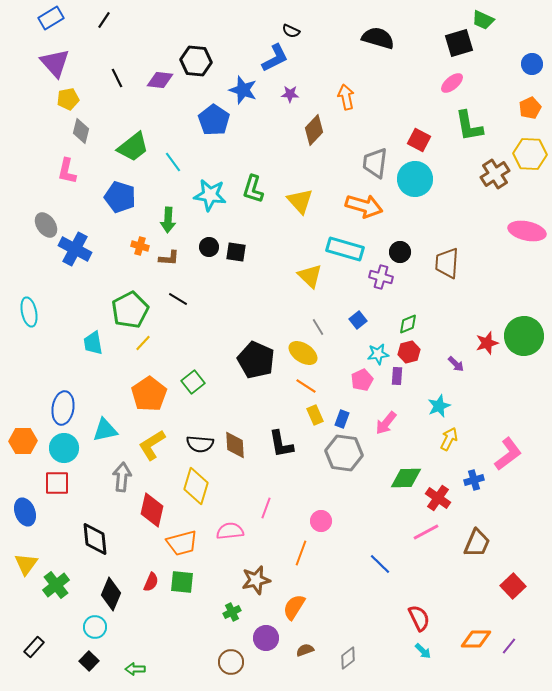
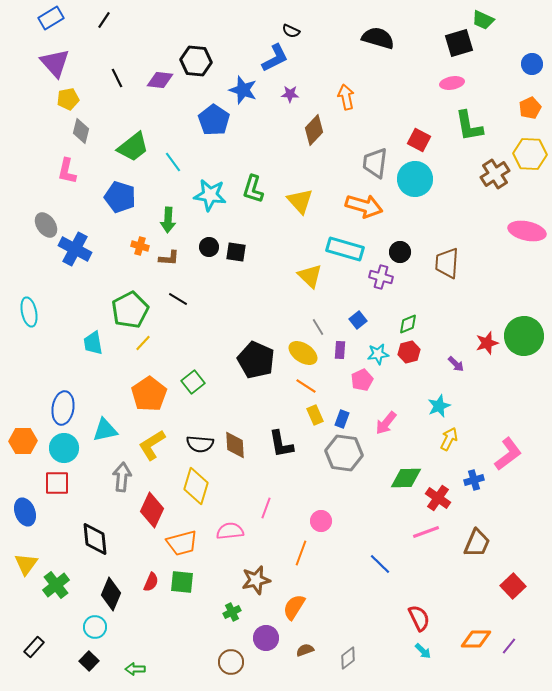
pink ellipse at (452, 83): rotated 30 degrees clockwise
purple rectangle at (397, 376): moved 57 px left, 26 px up
red diamond at (152, 510): rotated 12 degrees clockwise
pink line at (426, 532): rotated 8 degrees clockwise
